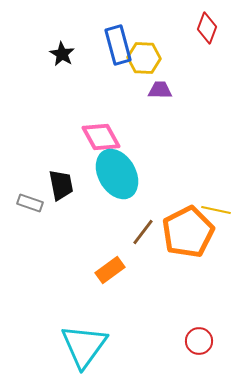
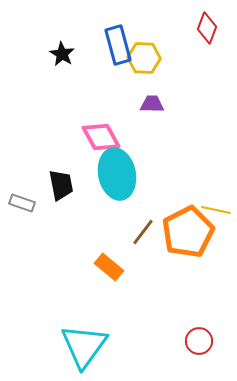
purple trapezoid: moved 8 px left, 14 px down
cyan ellipse: rotated 18 degrees clockwise
gray rectangle: moved 8 px left
orange rectangle: moved 1 px left, 3 px up; rotated 76 degrees clockwise
